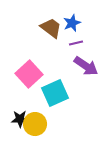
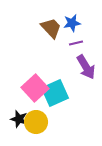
blue star: rotated 12 degrees clockwise
brown trapezoid: rotated 10 degrees clockwise
purple arrow: moved 1 px down; rotated 25 degrees clockwise
pink square: moved 6 px right, 14 px down
black star: moved 1 px left; rotated 18 degrees clockwise
yellow circle: moved 1 px right, 2 px up
